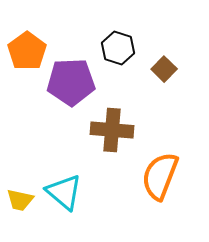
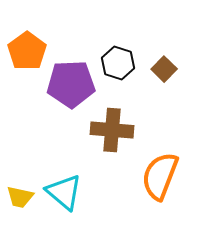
black hexagon: moved 15 px down
purple pentagon: moved 2 px down
yellow trapezoid: moved 3 px up
